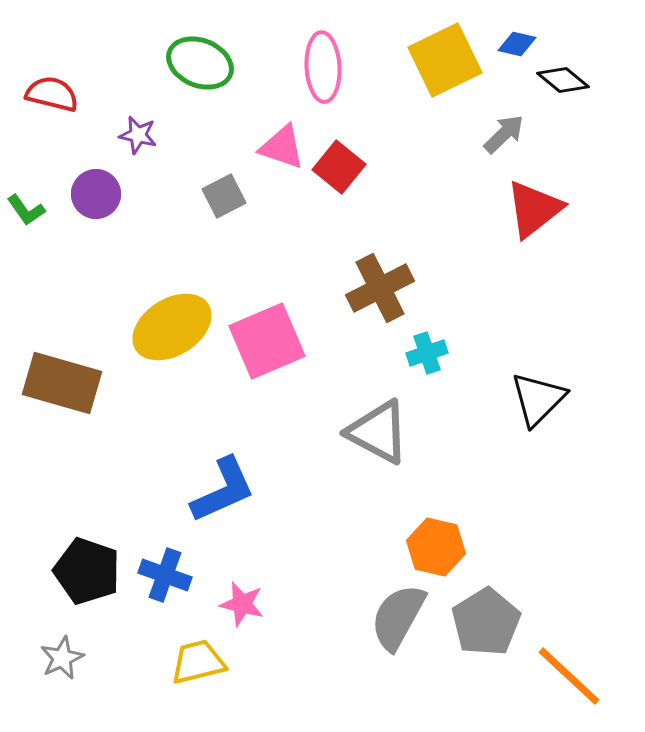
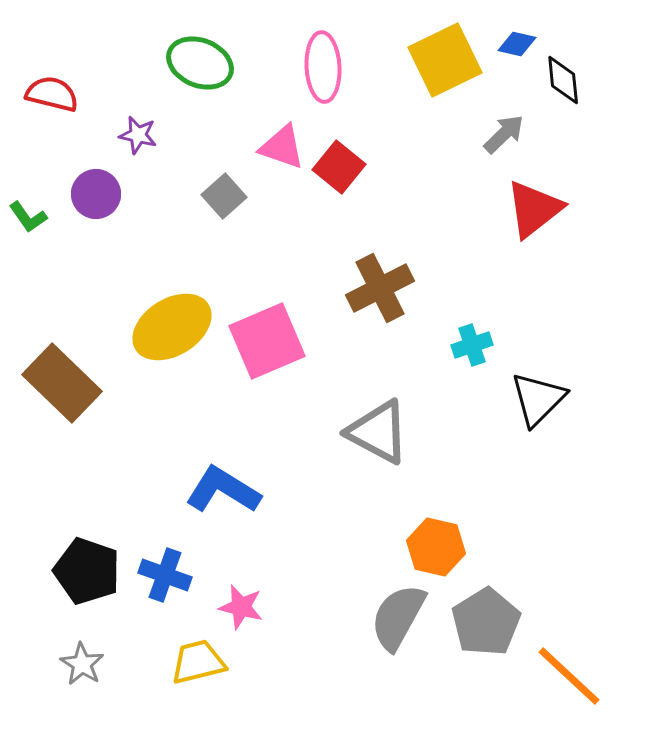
black diamond: rotated 45 degrees clockwise
gray square: rotated 15 degrees counterclockwise
green L-shape: moved 2 px right, 7 px down
cyan cross: moved 45 px right, 8 px up
brown rectangle: rotated 28 degrees clockwise
blue L-shape: rotated 124 degrees counterclockwise
pink star: moved 1 px left, 3 px down
gray star: moved 20 px right, 6 px down; rotated 15 degrees counterclockwise
